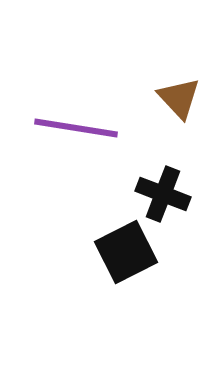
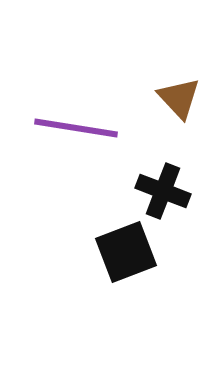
black cross: moved 3 px up
black square: rotated 6 degrees clockwise
